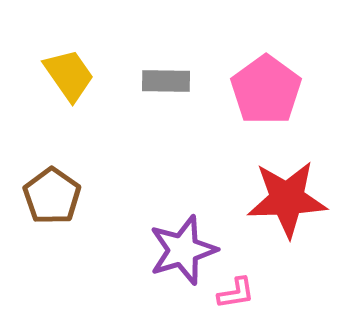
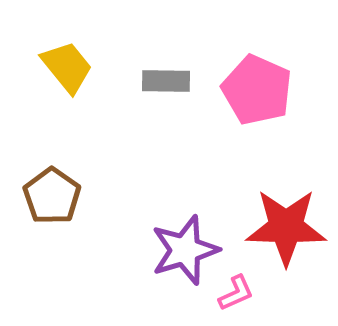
yellow trapezoid: moved 2 px left, 8 px up; rotated 4 degrees counterclockwise
pink pentagon: moved 9 px left; rotated 12 degrees counterclockwise
red star: moved 1 px left, 28 px down; rotated 4 degrees clockwise
purple star: moved 2 px right
pink L-shape: rotated 15 degrees counterclockwise
